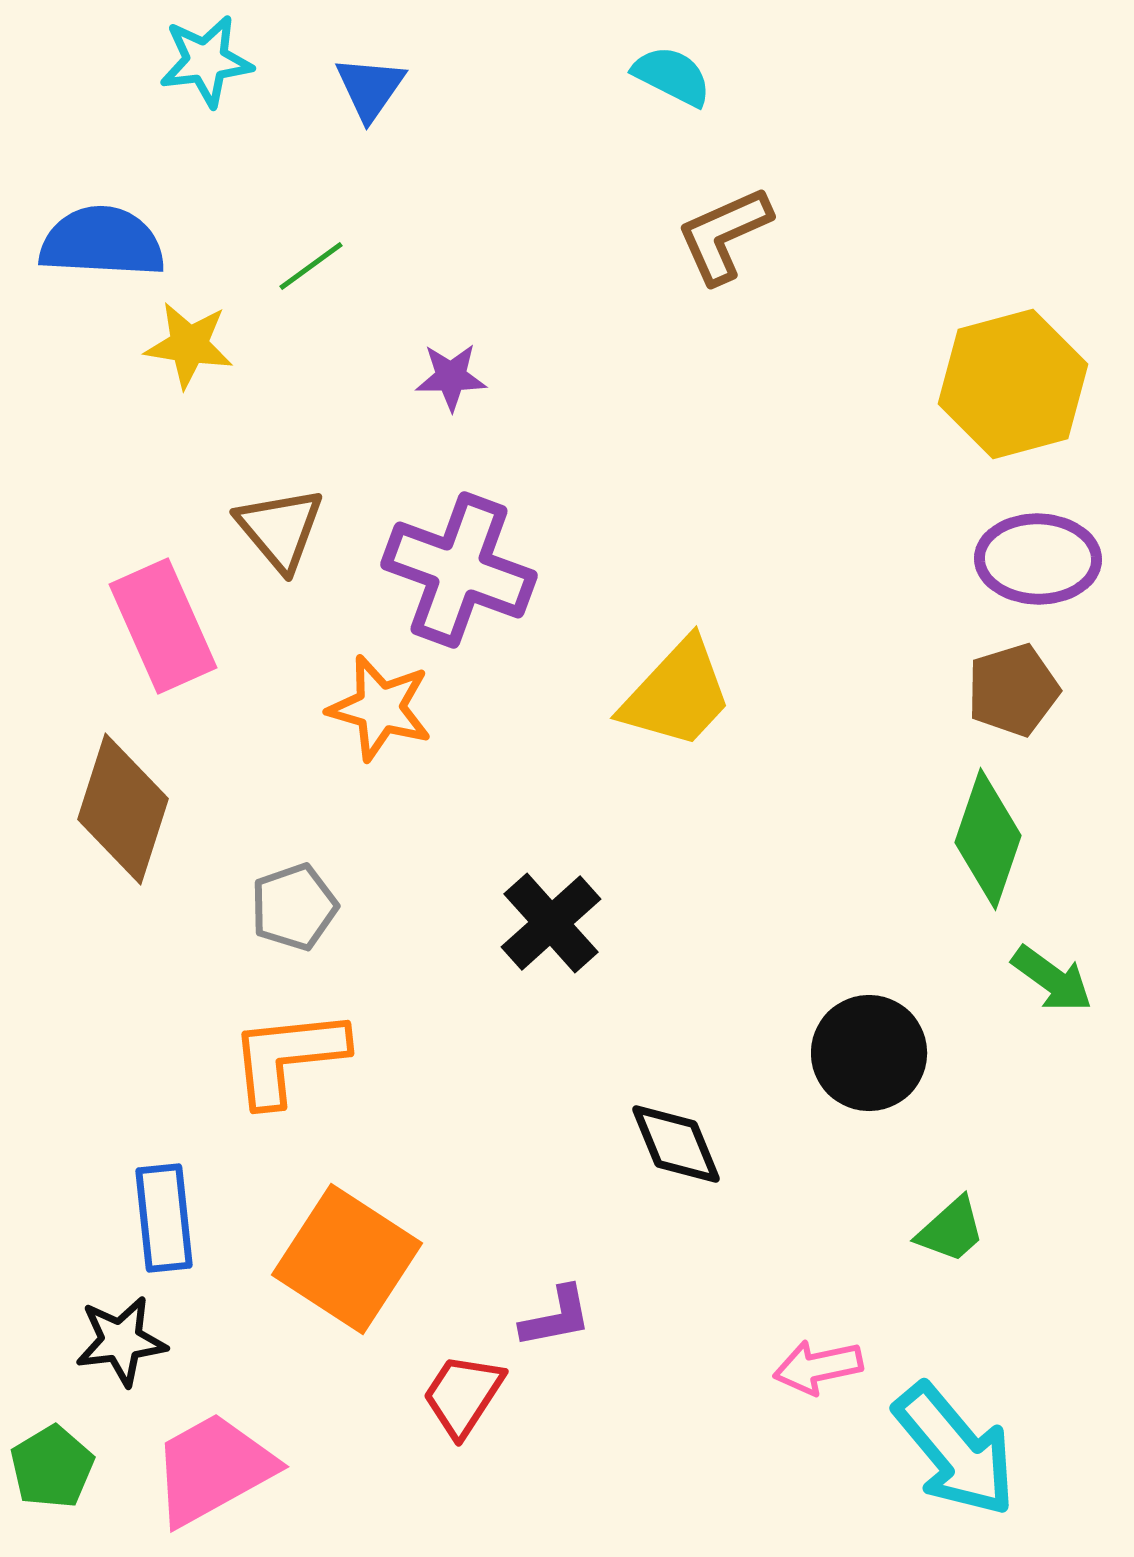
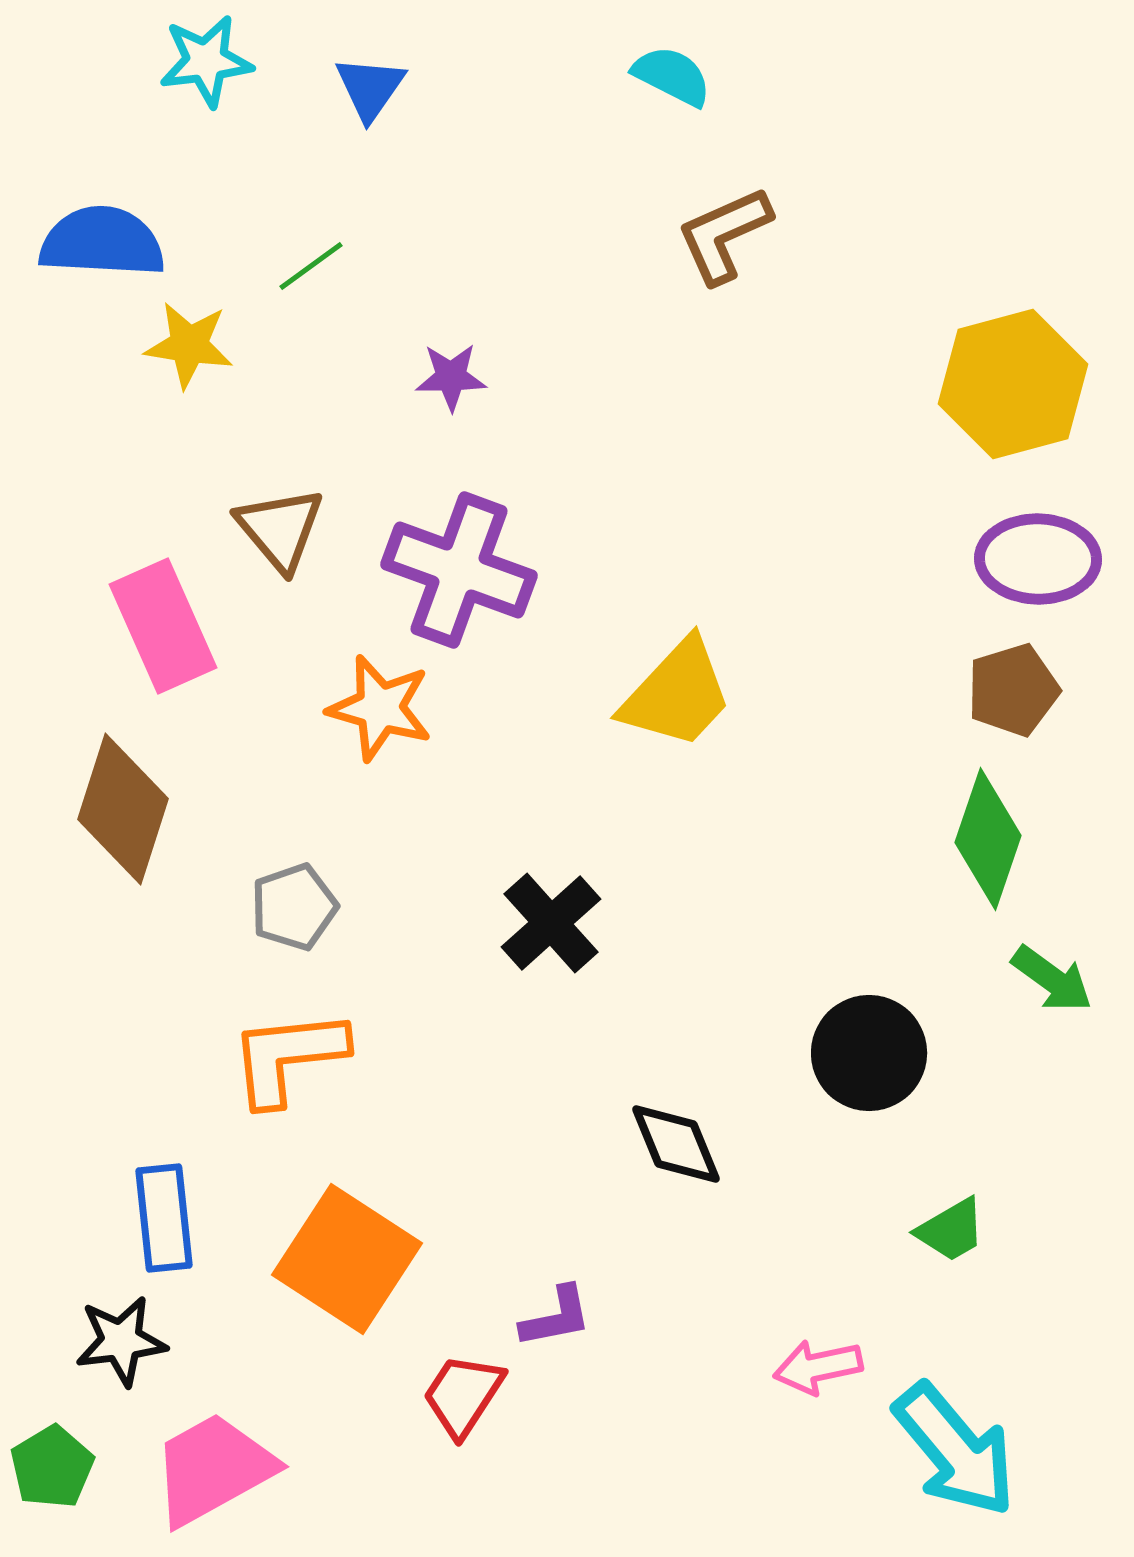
green trapezoid: rotated 12 degrees clockwise
